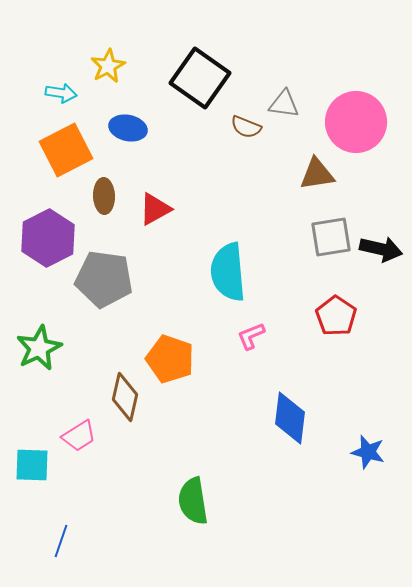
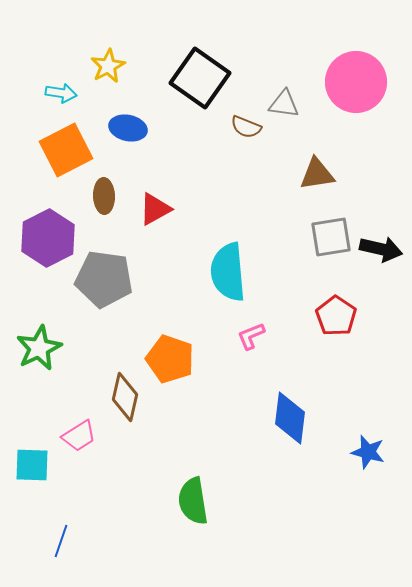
pink circle: moved 40 px up
